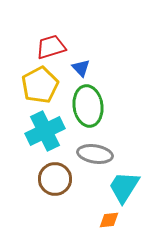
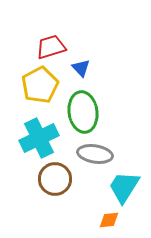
green ellipse: moved 5 px left, 6 px down
cyan cross: moved 6 px left, 7 px down
